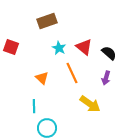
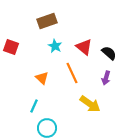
cyan star: moved 4 px left, 2 px up
cyan line: rotated 24 degrees clockwise
